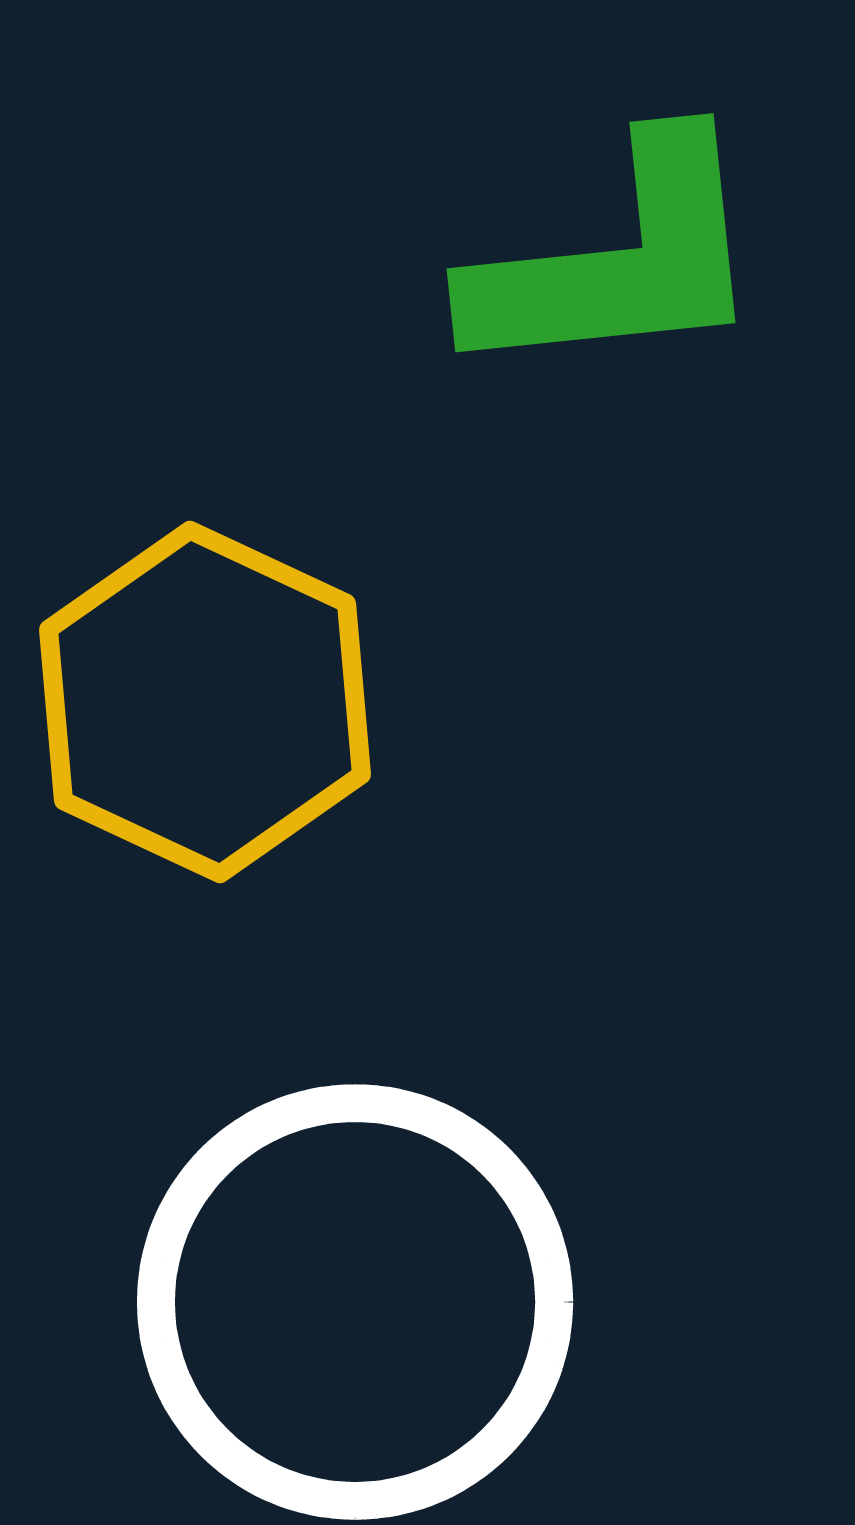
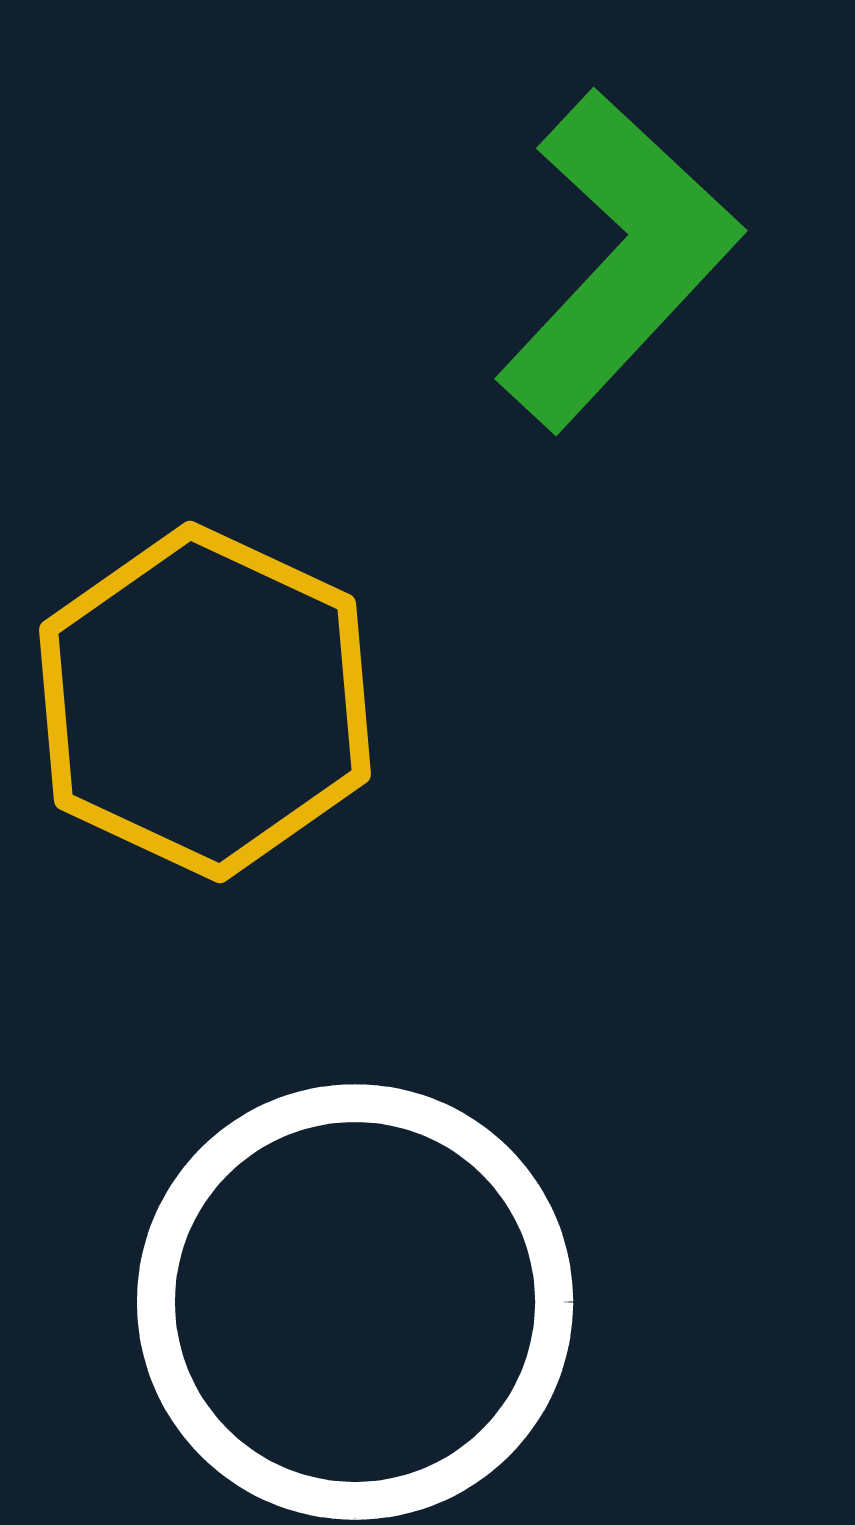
green L-shape: rotated 41 degrees counterclockwise
